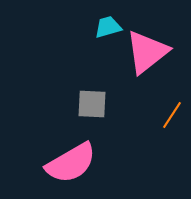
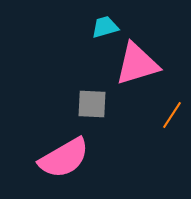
cyan trapezoid: moved 3 px left
pink triangle: moved 10 px left, 12 px down; rotated 21 degrees clockwise
pink semicircle: moved 7 px left, 5 px up
